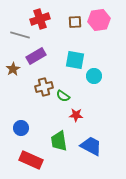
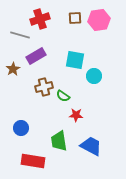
brown square: moved 4 px up
red rectangle: moved 2 px right, 1 px down; rotated 15 degrees counterclockwise
